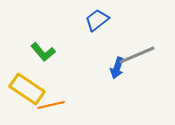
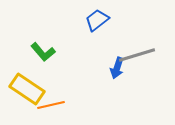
gray line: rotated 6 degrees clockwise
